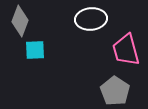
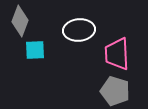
white ellipse: moved 12 px left, 11 px down
pink trapezoid: moved 9 px left, 4 px down; rotated 12 degrees clockwise
gray pentagon: rotated 16 degrees counterclockwise
